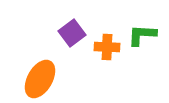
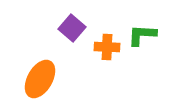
purple square: moved 5 px up; rotated 12 degrees counterclockwise
